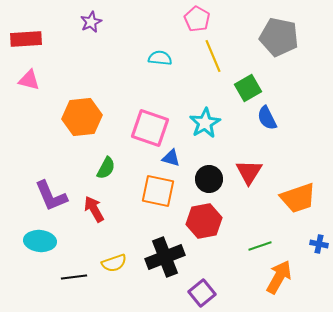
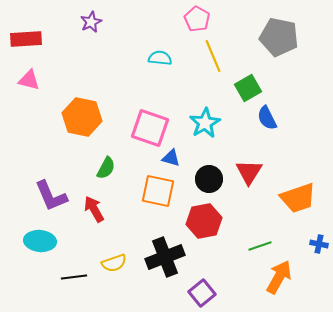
orange hexagon: rotated 18 degrees clockwise
